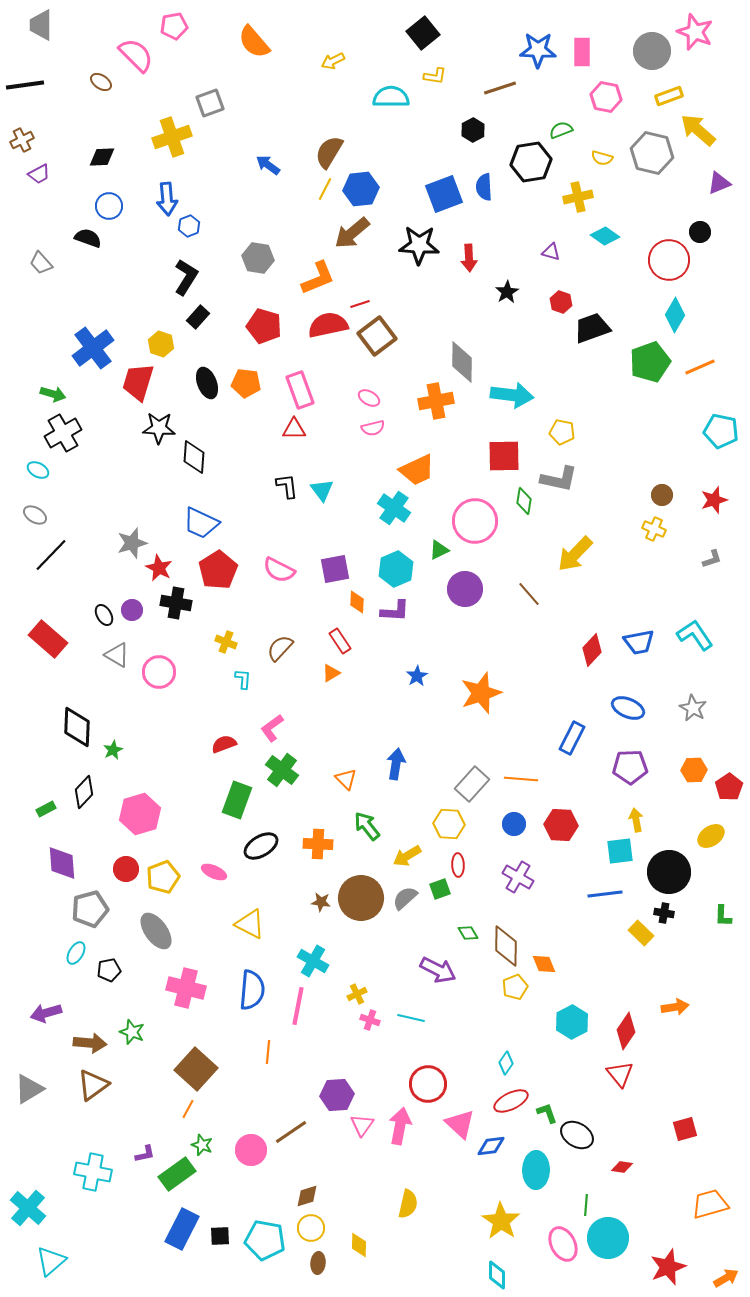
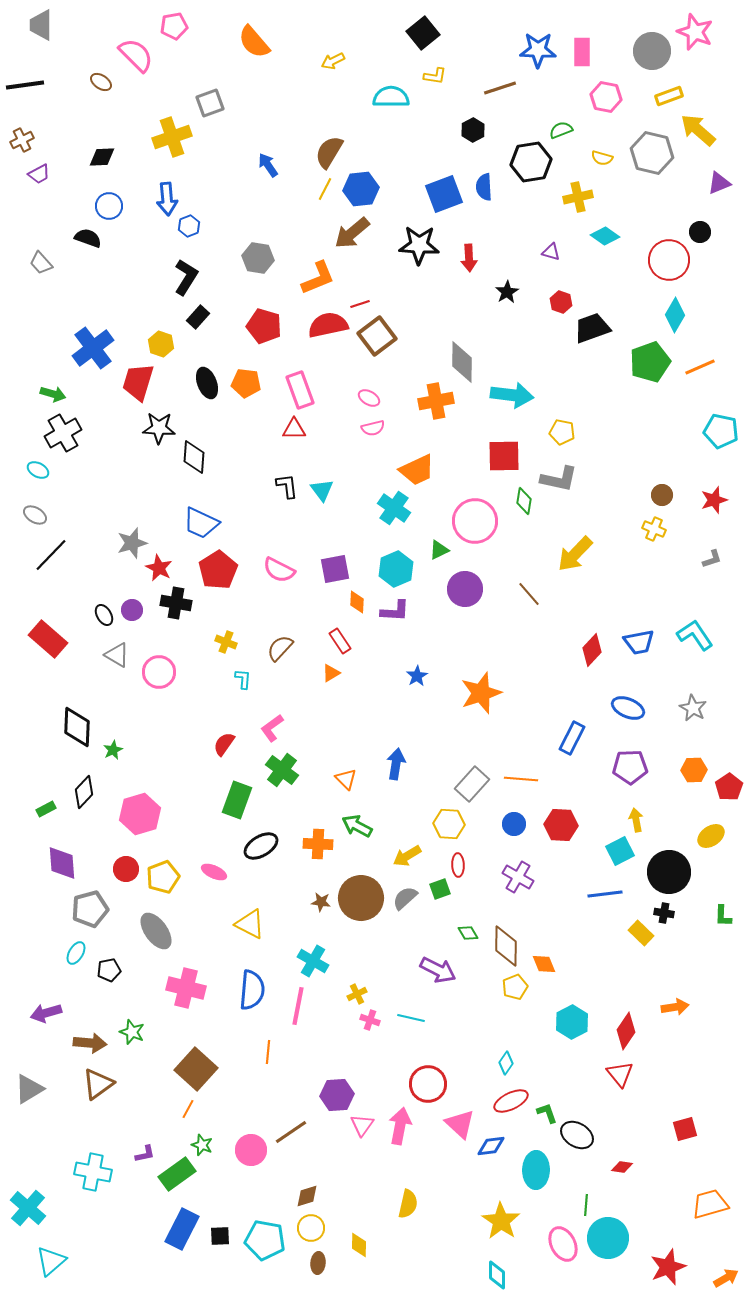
blue arrow at (268, 165): rotated 20 degrees clockwise
red semicircle at (224, 744): rotated 35 degrees counterclockwise
green arrow at (367, 826): moved 10 px left; rotated 24 degrees counterclockwise
cyan square at (620, 851): rotated 20 degrees counterclockwise
brown triangle at (93, 1085): moved 5 px right, 1 px up
